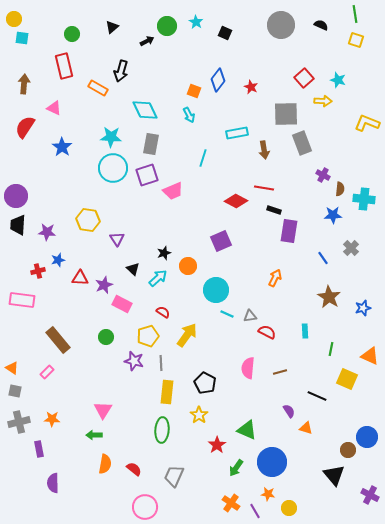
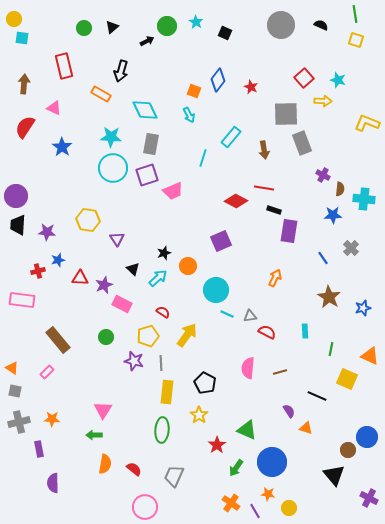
green circle at (72, 34): moved 12 px right, 6 px up
orange rectangle at (98, 88): moved 3 px right, 6 px down
cyan rectangle at (237, 133): moved 6 px left, 4 px down; rotated 40 degrees counterclockwise
purple cross at (370, 495): moved 1 px left, 3 px down
